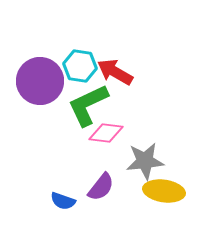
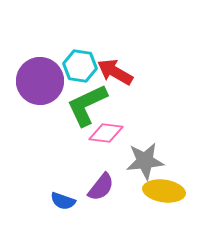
green L-shape: moved 1 px left
